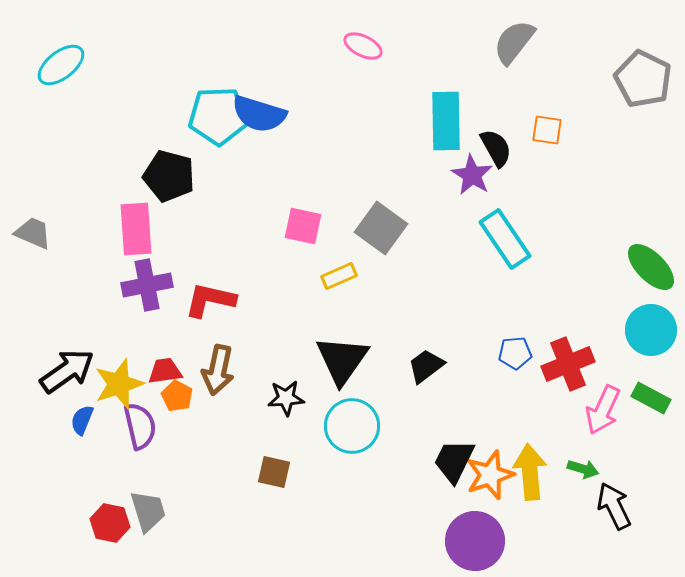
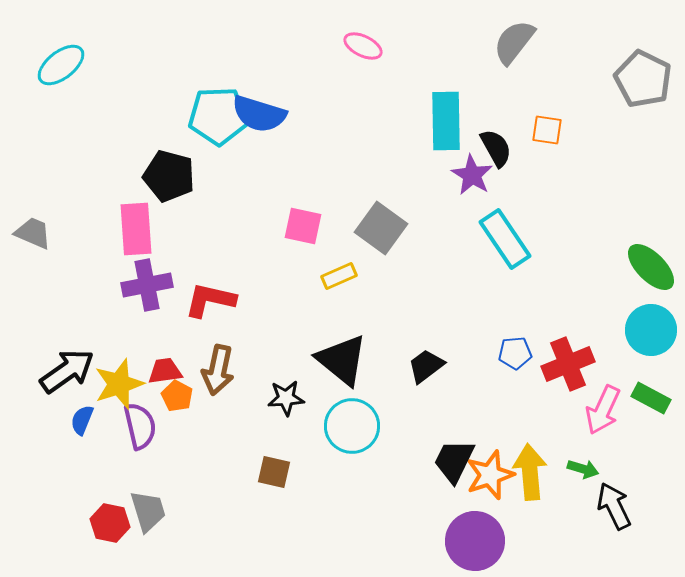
black triangle at (342, 360): rotated 26 degrees counterclockwise
